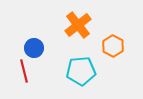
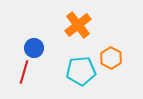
orange hexagon: moved 2 px left, 12 px down
red line: moved 1 px down; rotated 30 degrees clockwise
